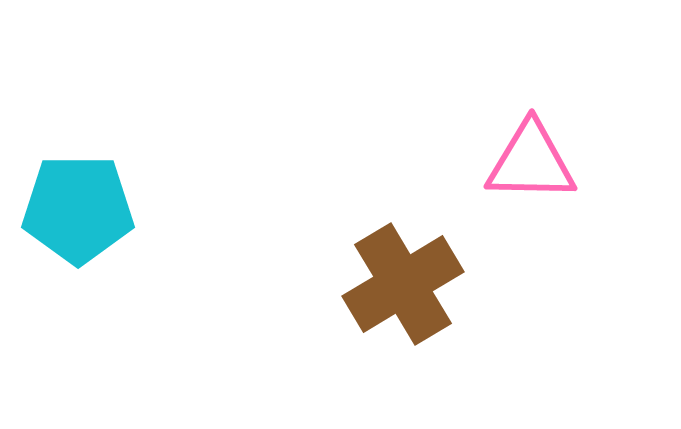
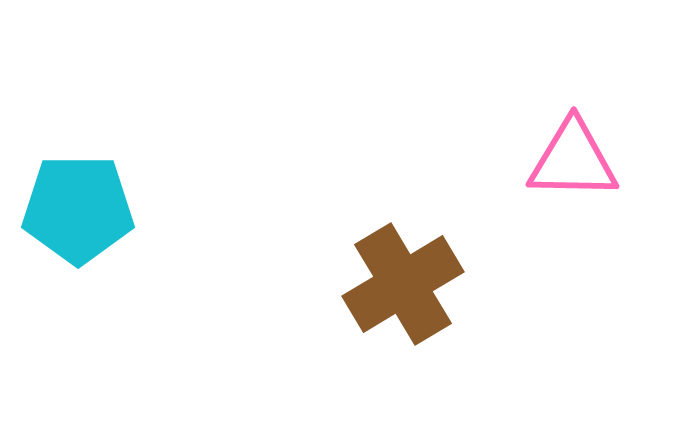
pink triangle: moved 42 px right, 2 px up
